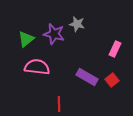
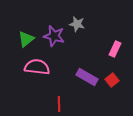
purple star: moved 2 px down
